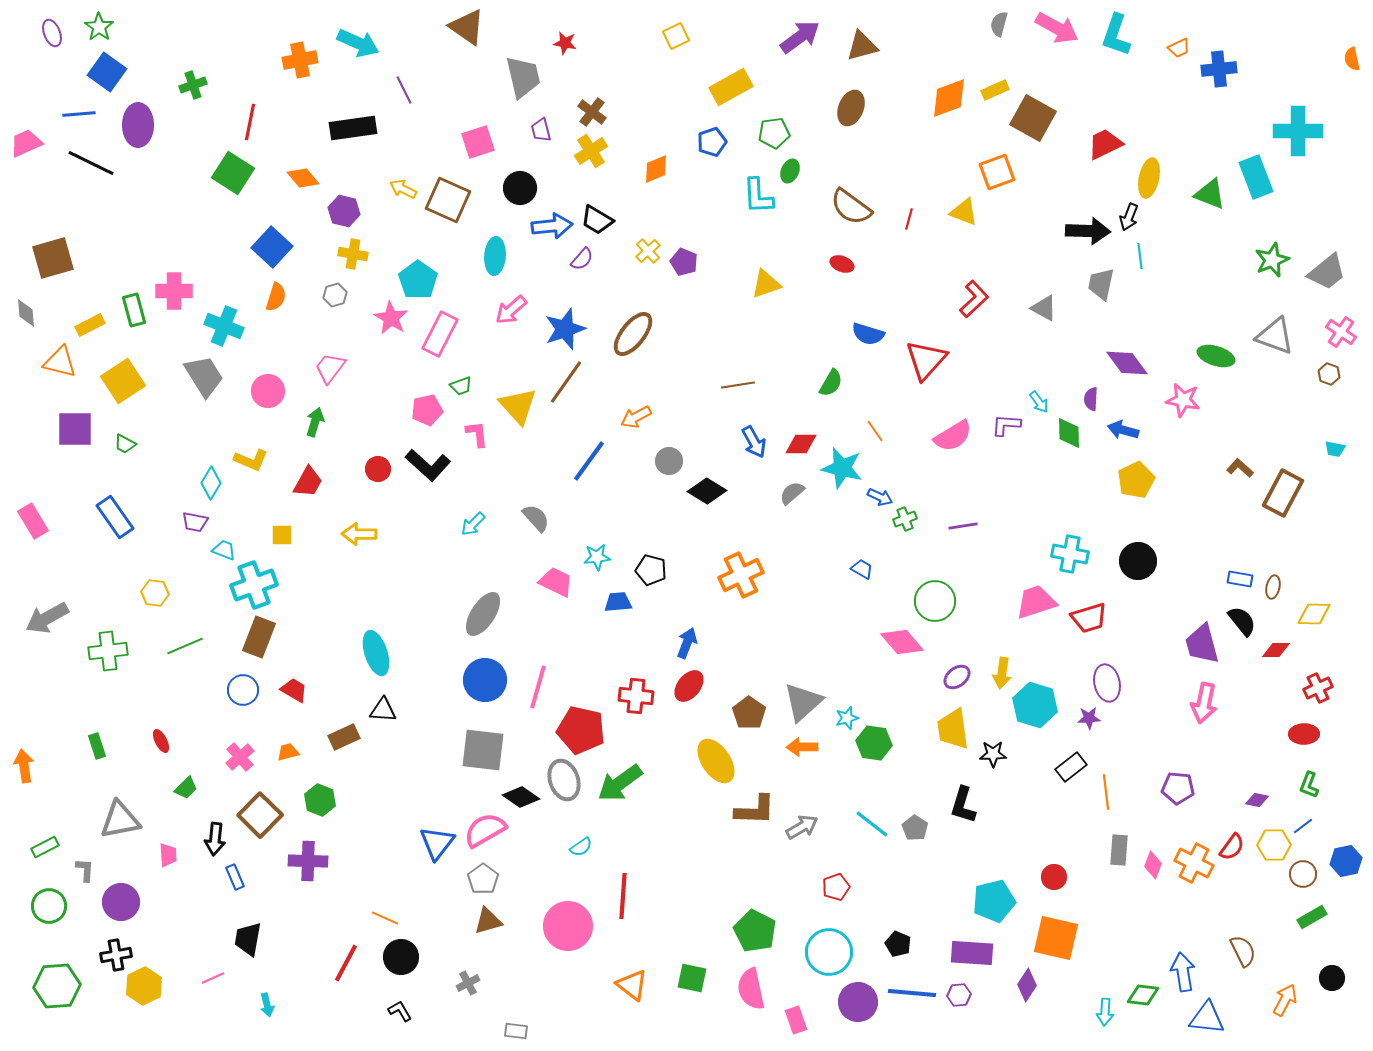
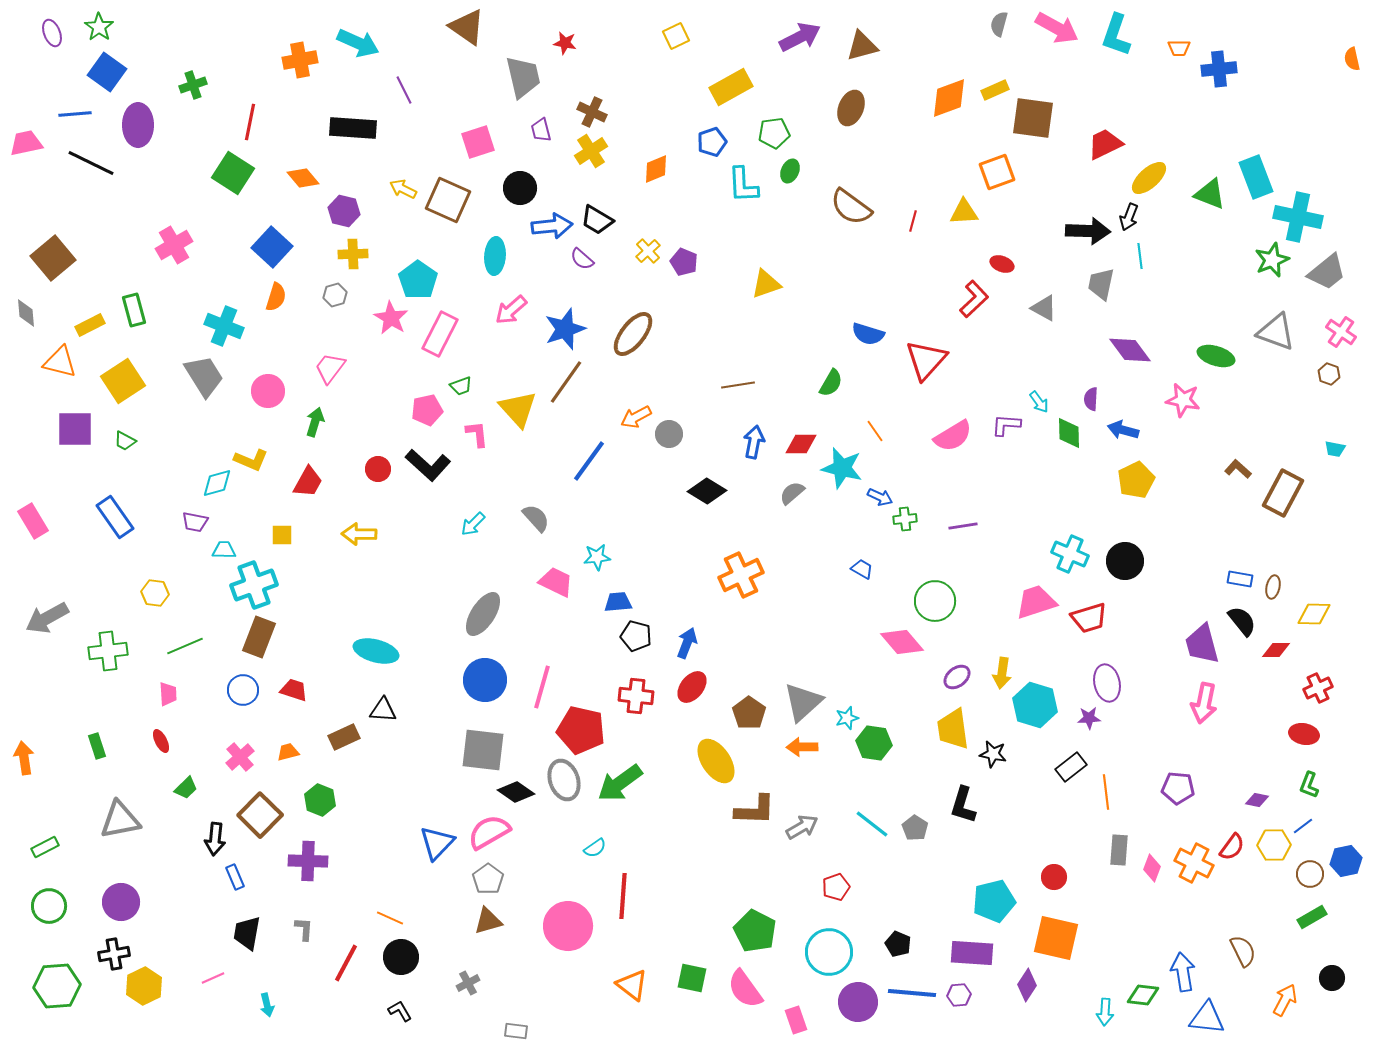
purple arrow at (800, 37): rotated 9 degrees clockwise
orange trapezoid at (1179, 48): rotated 25 degrees clockwise
brown cross at (592, 112): rotated 12 degrees counterclockwise
blue line at (79, 114): moved 4 px left
brown square at (1033, 118): rotated 21 degrees counterclockwise
black rectangle at (353, 128): rotated 12 degrees clockwise
cyan cross at (1298, 131): moved 86 px down; rotated 12 degrees clockwise
pink trapezoid at (26, 143): rotated 12 degrees clockwise
yellow ellipse at (1149, 178): rotated 36 degrees clockwise
cyan L-shape at (758, 196): moved 15 px left, 11 px up
yellow triangle at (964, 212): rotated 24 degrees counterclockwise
red line at (909, 219): moved 4 px right, 2 px down
yellow cross at (353, 254): rotated 12 degrees counterclockwise
brown square at (53, 258): rotated 24 degrees counterclockwise
purple semicircle at (582, 259): rotated 90 degrees clockwise
red ellipse at (842, 264): moved 160 px right
pink cross at (174, 291): moved 46 px up; rotated 30 degrees counterclockwise
gray triangle at (1275, 336): moved 1 px right, 4 px up
purple diamond at (1127, 363): moved 3 px right, 13 px up
yellow triangle at (518, 406): moved 3 px down
blue arrow at (754, 442): rotated 140 degrees counterclockwise
green trapezoid at (125, 444): moved 3 px up
gray circle at (669, 461): moved 27 px up
brown L-shape at (1240, 468): moved 2 px left, 1 px down
cyan diamond at (211, 483): moved 6 px right; rotated 44 degrees clockwise
green cross at (905, 519): rotated 15 degrees clockwise
cyan trapezoid at (224, 550): rotated 20 degrees counterclockwise
cyan cross at (1070, 554): rotated 12 degrees clockwise
black circle at (1138, 561): moved 13 px left
black pentagon at (651, 570): moved 15 px left, 66 px down
cyan ellipse at (376, 653): moved 2 px up; rotated 57 degrees counterclockwise
red ellipse at (689, 686): moved 3 px right, 1 px down
pink line at (538, 687): moved 4 px right
red trapezoid at (294, 690): rotated 12 degrees counterclockwise
red ellipse at (1304, 734): rotated 12 degrees clockwise
black star at (993, 754): rotated 12 degrees clockwise
orange arrow at (24, 766): moved 8 px up
black diamond at (521, 797): moved 5 px left, 5 px up
pink semicircle at (485, 830): moved 4 px right, 2 px down
blue triangle at (437, 843): rotated 6 degrees clockwise
cyan semicircle at (581, 847): moved 14 px right, 1 px down
pink trapezoid at (168, 855): moved 161 px up
pink diamond at (1153, 865): moved 1 px left, 3 px down
gray L-shape at (85, 870): moved 219 px right, 59 px down
brown circle at (1303, 874): moved 7 px right
gray pentagon at (483, 879): moved 5 px right
orange line at (385, 918): moved 5 px right
black trapezoid at (248, 939): moved 1 px left, 6 px up
black cross at (116, 955): moved 2 px left, 1 px up
pink semicircle at (751, 989): moved 6 px left; rotated 24 degrees counterclockwise
